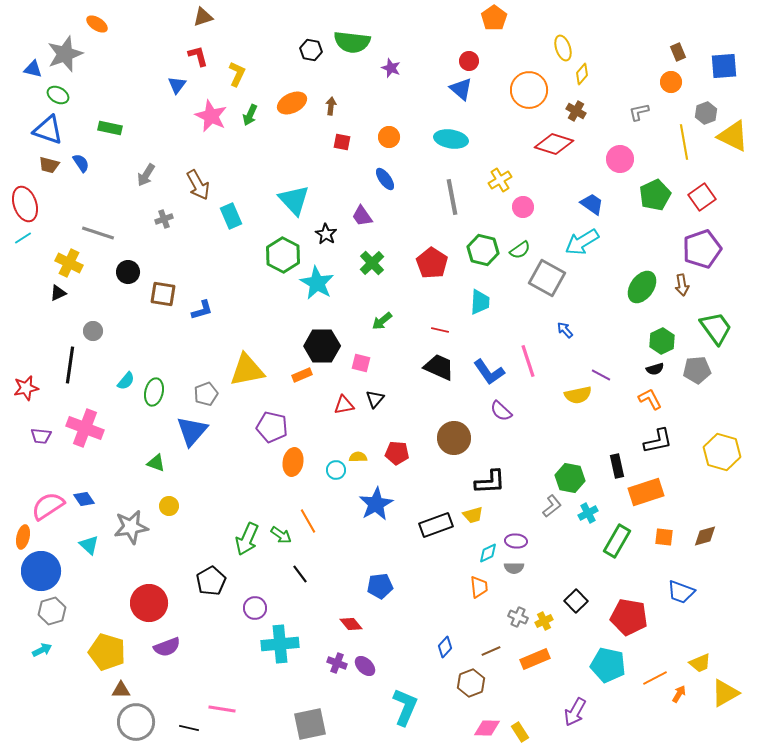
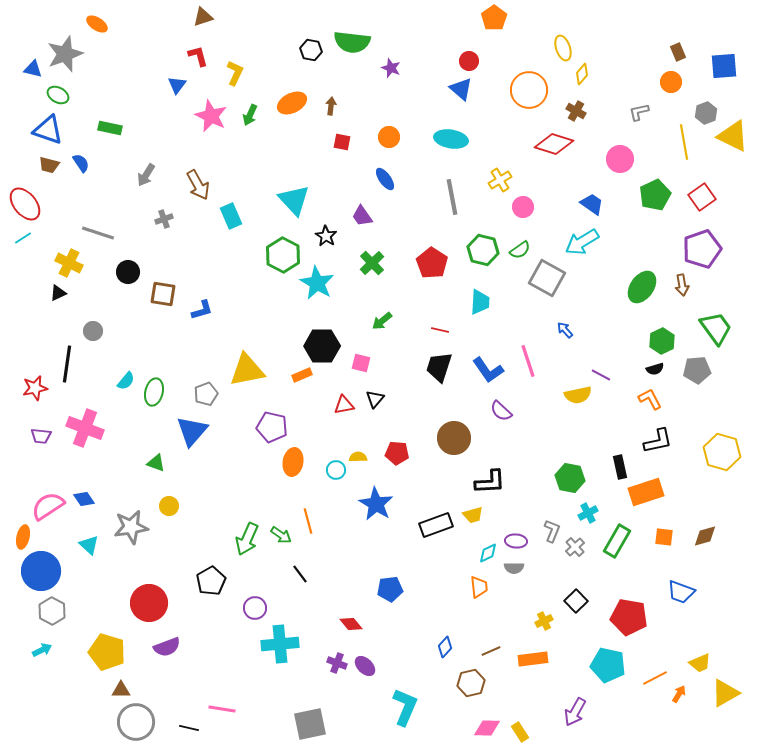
yellow L-shape at (237, 74): moved 2 px left, 1 px up
red ellipse at (25, 204): rotated 20 degrees counterclockwise
black star at (326, 234): moved 2 px down
black line at (70, 365): moved 3 px left, 1 px up
black trapezoid at (439, 367): rotated 96 degrees counterclockwise
blue L-shape at (489, 372): moved 1 px left, 2 px up
red star at (26, 388): moved 9 px right
black rectangle at (617, 466): moved 3 px right, 1 px down
blue star at (376, 504): rotated 12 degrees counterclockwise
gray L-shape at (552, 506): moved 25 px down; rotated 30 degrees counterclockwise
orange line at (308, 521): rotated 15 degrees clockwise
blue pentagon at (380, 586): moved 10 px right, 3 px down
gray hexagon at (52, 611): rotated 16 degrees counterclockwise
gray cross at (518, 617): moved 57 px right, 70 px up; rotated 24 degrees clockwise
orange rectangle at (535, 659): moved 2 px left; rotated 16 degrees clockwise
brown hexagon at (471, 683): rotated 8 degrees clockwise
